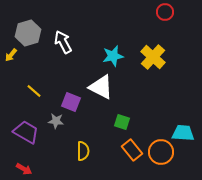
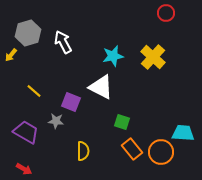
red circle: moved 1 px right, 1 px down
orange rectangle: moved 1 px up
